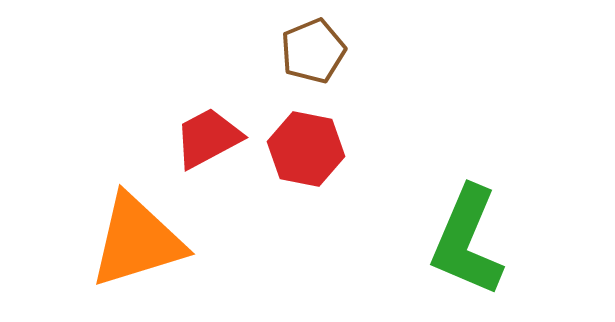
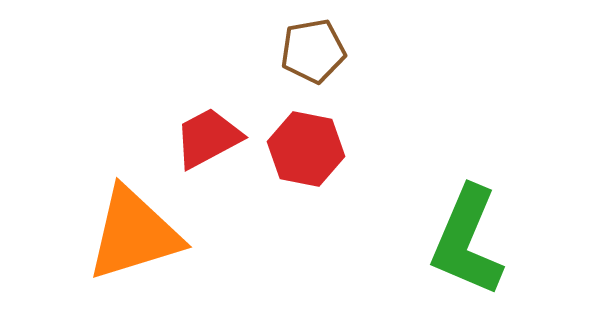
brown pentagon: rotated 12 degrees clockwise
orange triangle: moved 3 px left, 7 px up
